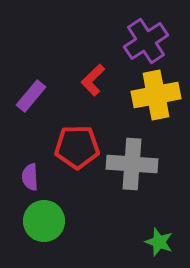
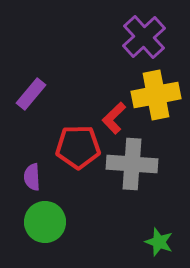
purple cross: moved 2 px left, 4 px up; rotated 9 degrees counterclockwise
red L-shape: moved 21 px right, 38 px down
purple rectangle: moved 2 px up
red pentagon: moved 1 px right
purple semicircle: moved 2 px right
green circle: moved 1 px right, 1 px down
